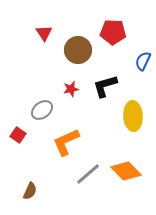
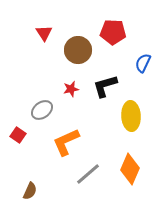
blue semicircle: moved 2 px down
yellow ellipse: moved 2 px left
orange diamond: moved 4 px right, 2 px up; rotated 68 degrees clockwise
